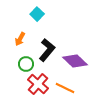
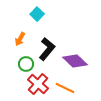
black L-shape: moved 1 px up
